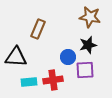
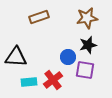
brown star: moved 3 px left, 1 px down; rotated 20 degrees counterclockwise
brown rectangle: moved 1 px right, 12 px up; rotated 48 degrees clockwise
purple square: rotated 12 degrees clockwise
red cross: rotated 30 degrees counterclockwise
